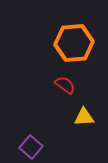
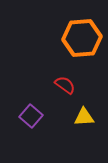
orange hexagon: moved 8 px right, 5 px up
purple square: moved 31 px up
